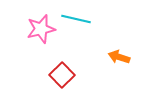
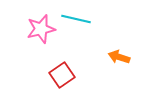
red square: rotated 10 degrees clockwise
